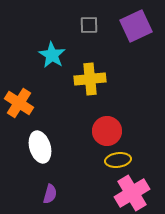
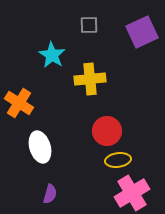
purple square: moved 6 px right, 6 px down
